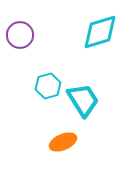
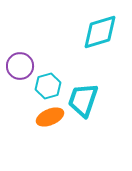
purple circle: moved 31 px down
cyan trapezoid: rotated 129 degrees counterclockwise
orange ellipse: moved 13 px left, 25 px up
